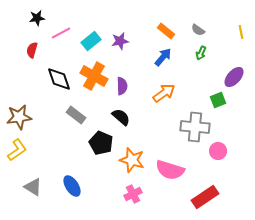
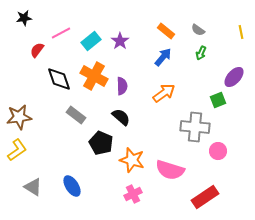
black star: moved 13 px left
purple star: rotated 24 degrees counterclockwise
red semicircle: moved 5 px right; rotated 21 degrees clockwise
